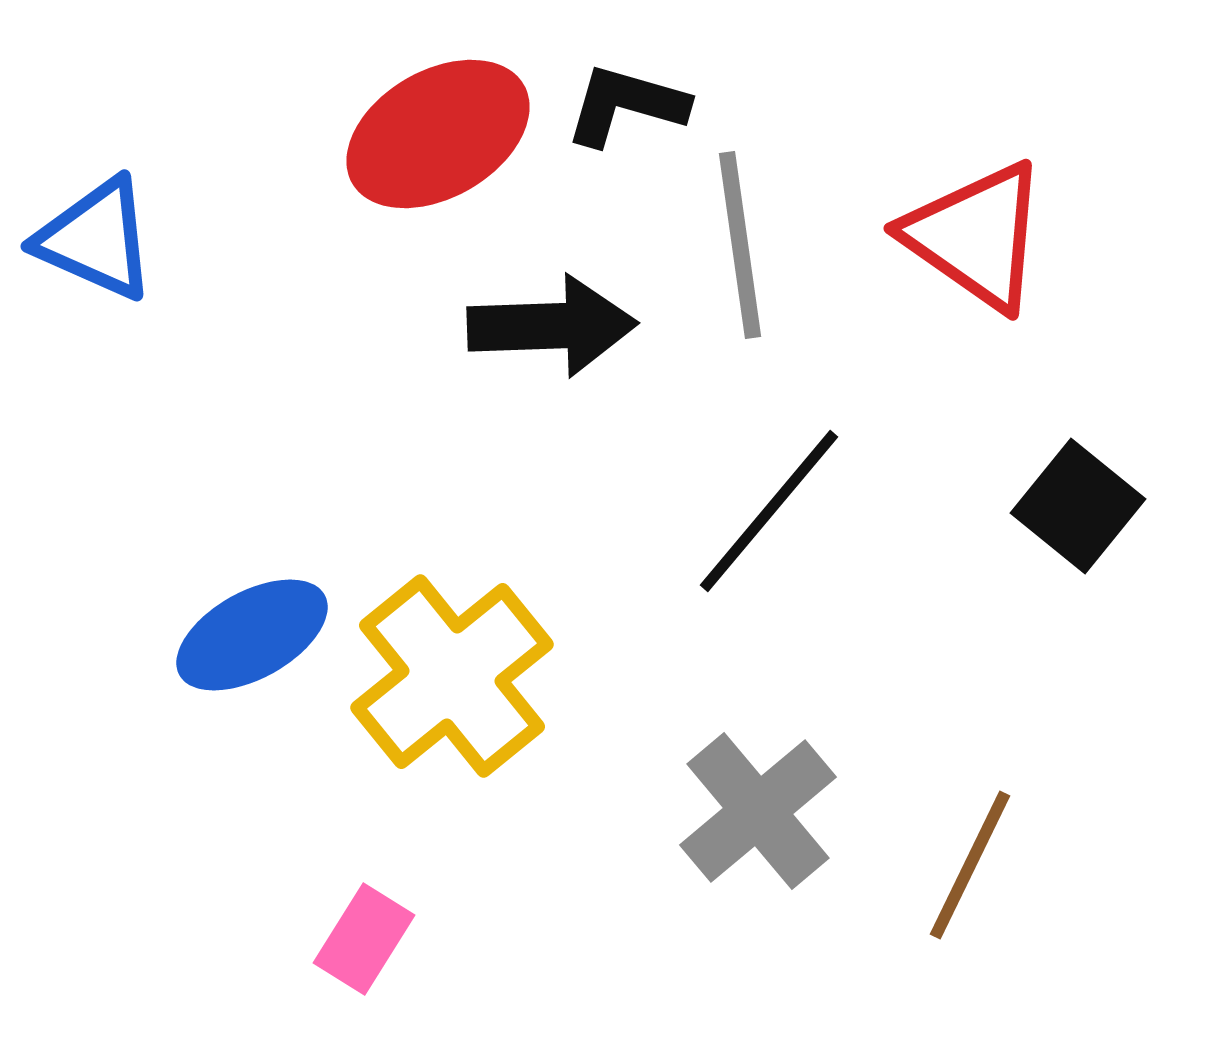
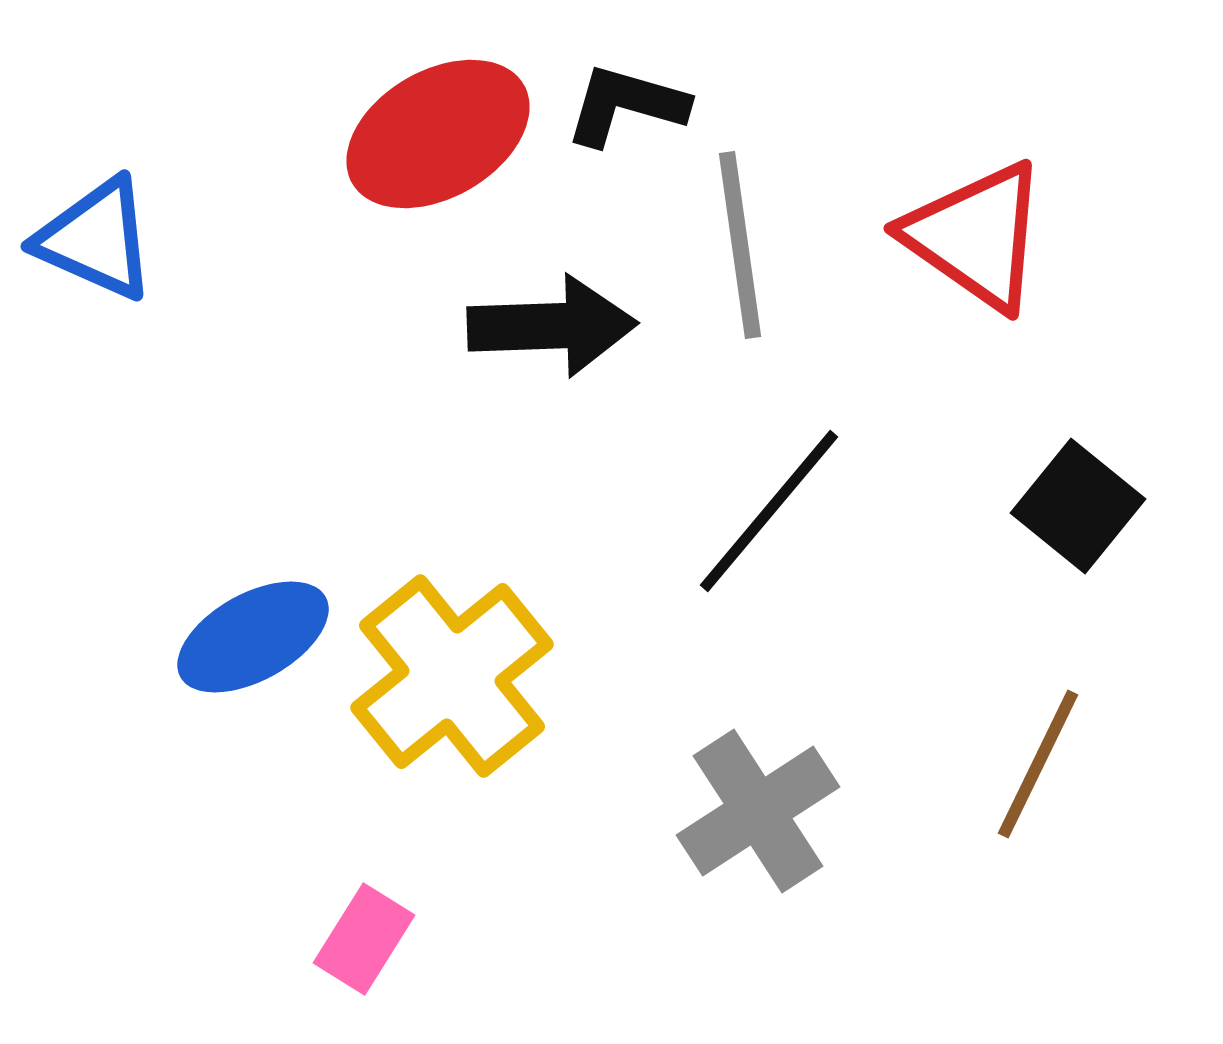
blue ellipse: moved 1 px right, 2 px down
gray cross: rotated 7 degrees clockwise
brown line: moved 68 px right, 101 px up
